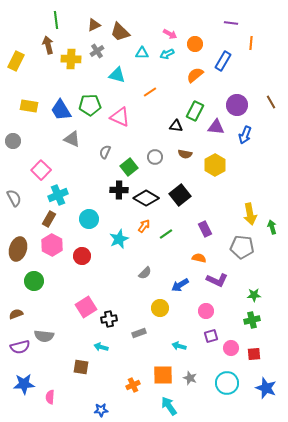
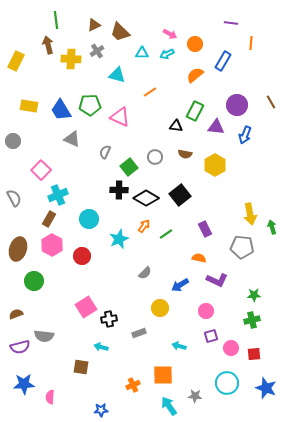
gray star at (190, 378): moved 5 px right, 18 px down; rotated 16 degrees counterclockwise
